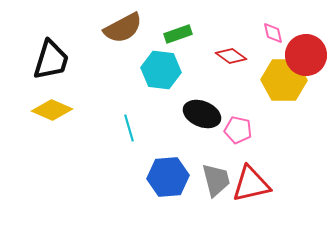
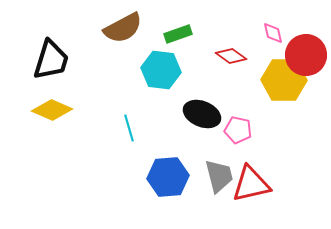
gray trapezoid: moved 3 px right, 4 px up
